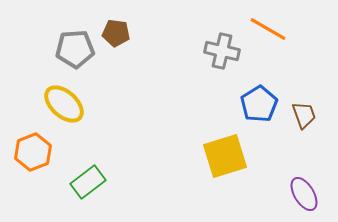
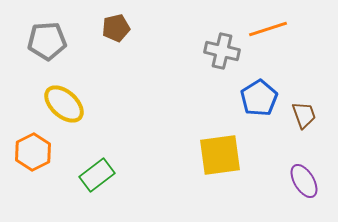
orange line: rotated 48 degrees counterclockwise
brown pentagon: moved 5 px up; rotated 20 degrees counterclockwise
gray pentagon: moved 28 px left, 8 px up
blue pentagon: moved 6 px up
orange hexagon: rotated 6 degrees counterclockwise
yellow square: moved 5 px left, 1 px up; rotated 9 degrees clockwise
green rectangle: moved 9 px right, 7 px up
purple ellipse: moved 13 px up
